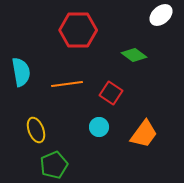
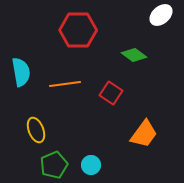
orange line: moved 2 px left
cyan circle: moved 8 px left, 38 px down
